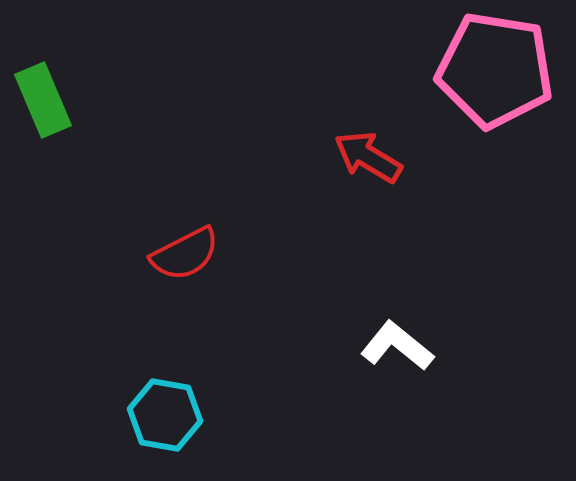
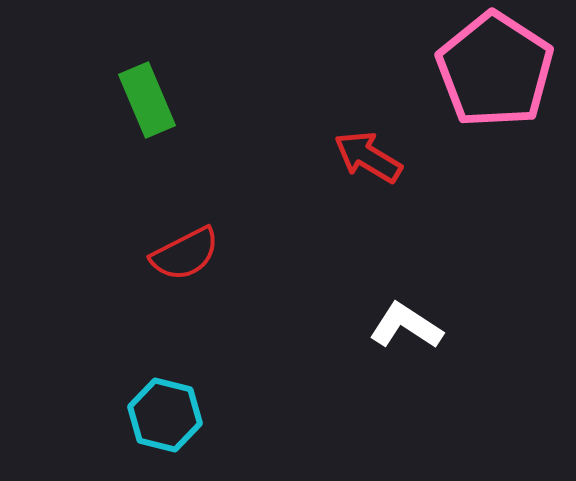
pink pentagon: rotated 24 degrees clockwise
green rectangle: moved 104 px right
white L-shape: moved 9 px right, 20 px up; rotated 6 degrees counterclockwise
cyan hexagon: rotated 4 degrees clockwise
